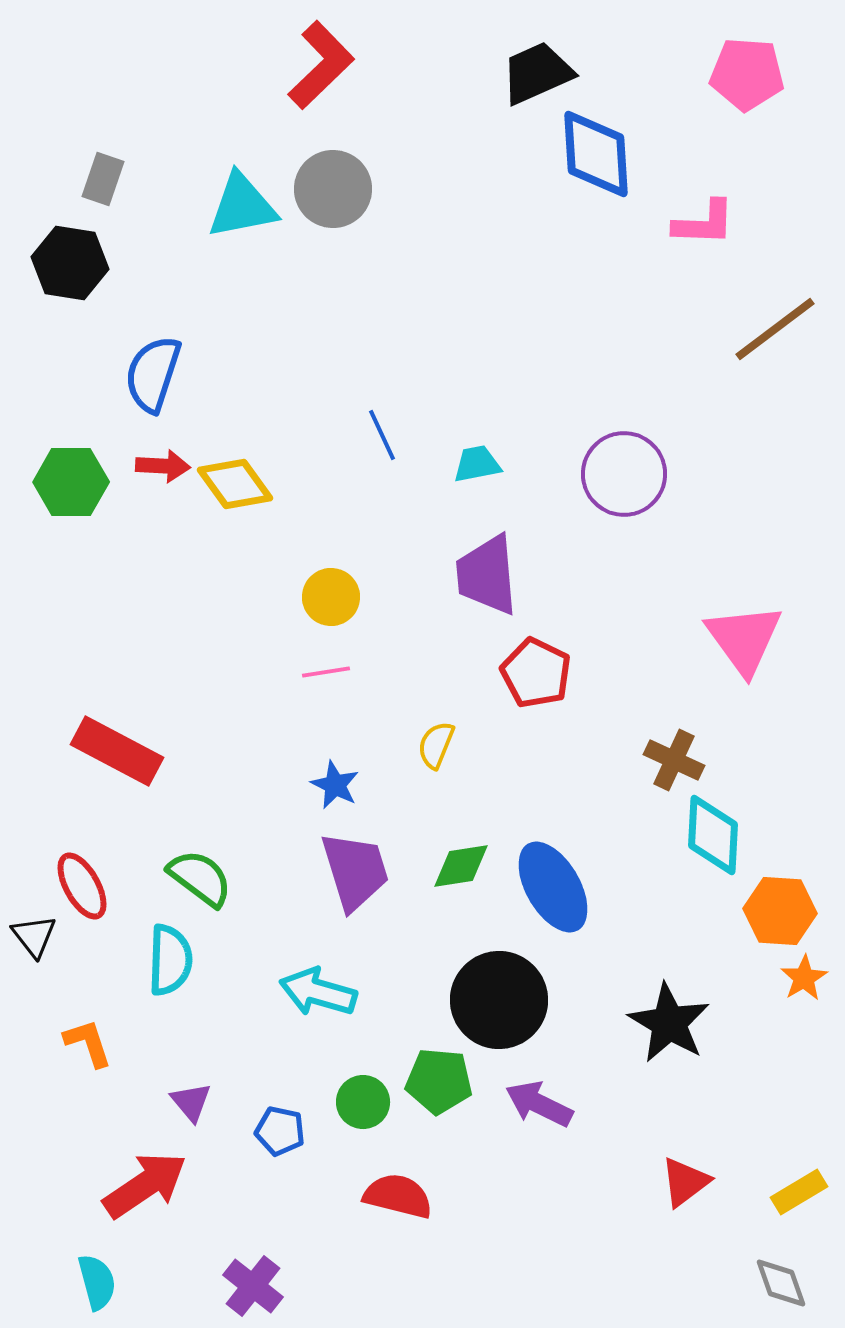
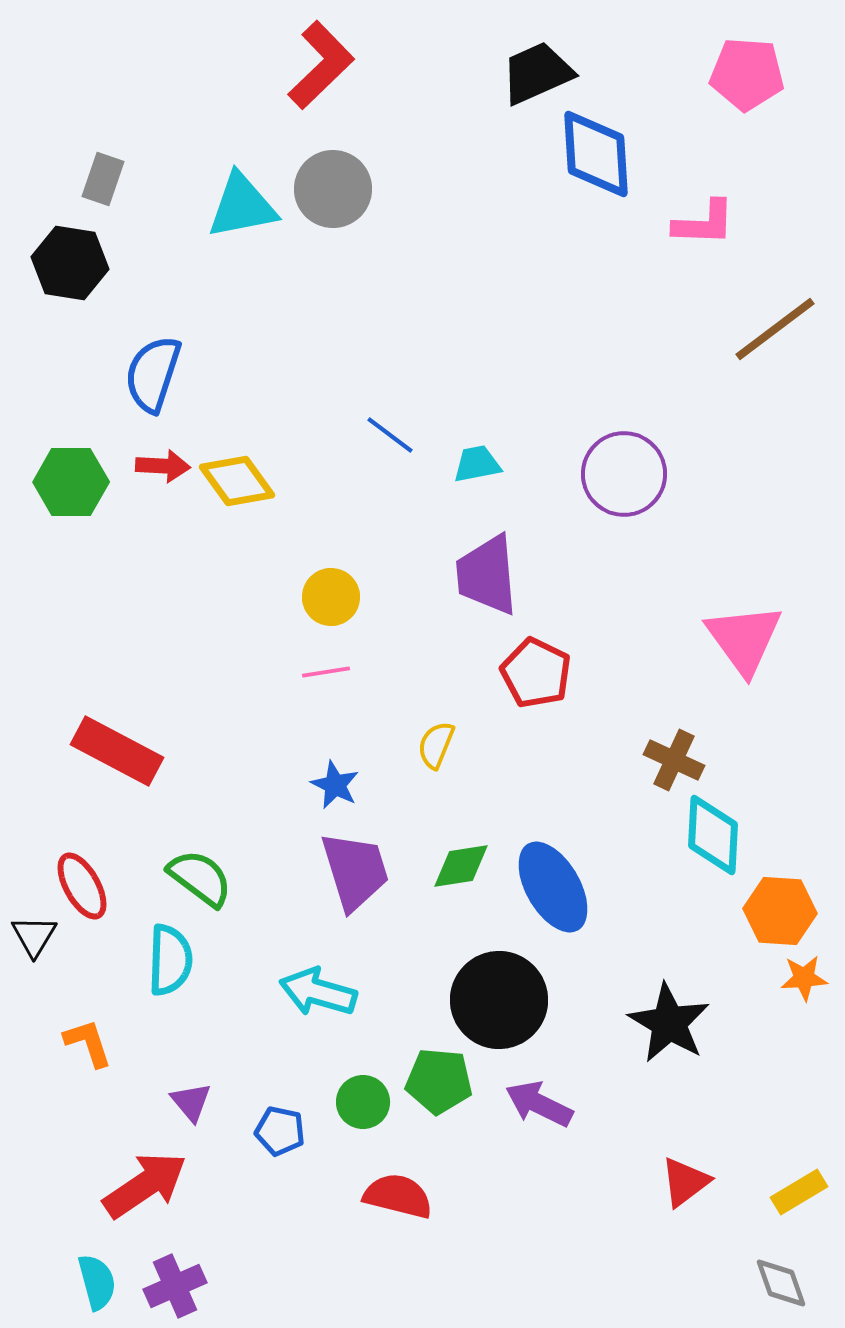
blue line at (382, 435): moved 8 px right; rotated 28 degrees counterclockwise
yellow diamond at (235, 484): moved 2 px right, 3 px up
black triangle at (34, 936): rotated 9 degrees clockwise
orange star at (804, 978): rotated 27 degrees clockwise
purple cross at (253, 1286): moved 78 px left; rotated 28 degrees clockwise
